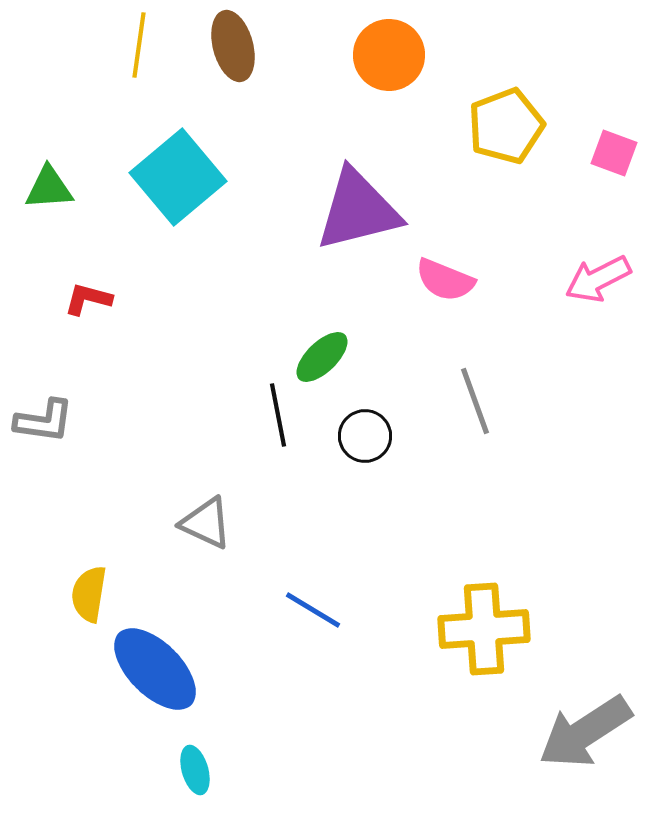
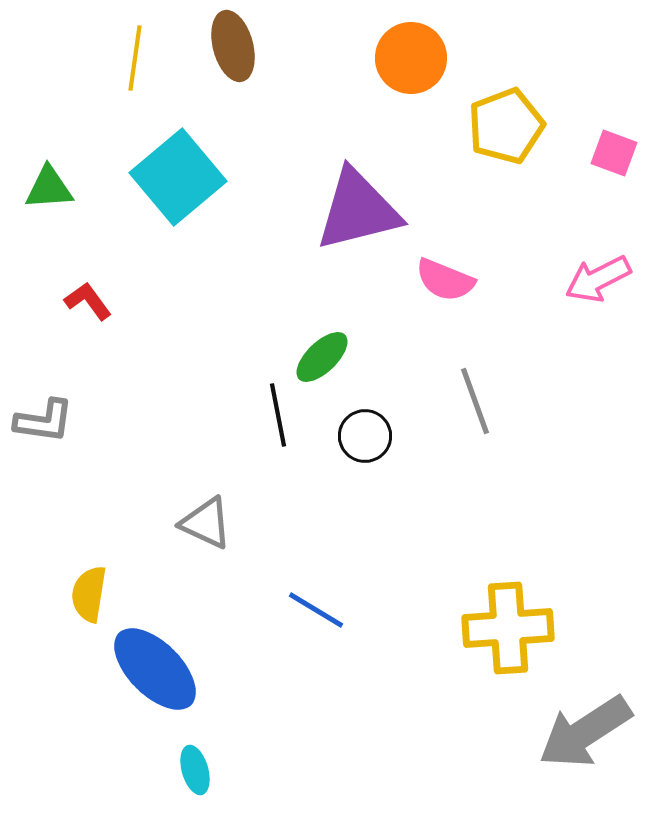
yellow line: moved 4 px left, 13 px down
orange circle: moved 22 px right, 3 px down
red L-shape: moved 2 px down; rotated 39 degrees clockwise
blue line: moved 3 px right
yellow cross: moved 24 px right, 1 px up
